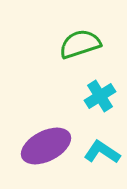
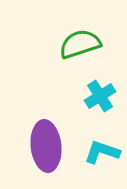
purple ellipse: rotated 69 degrees counterclockwise
cyan L-shape: rotated 15 degrees counterclockwise
